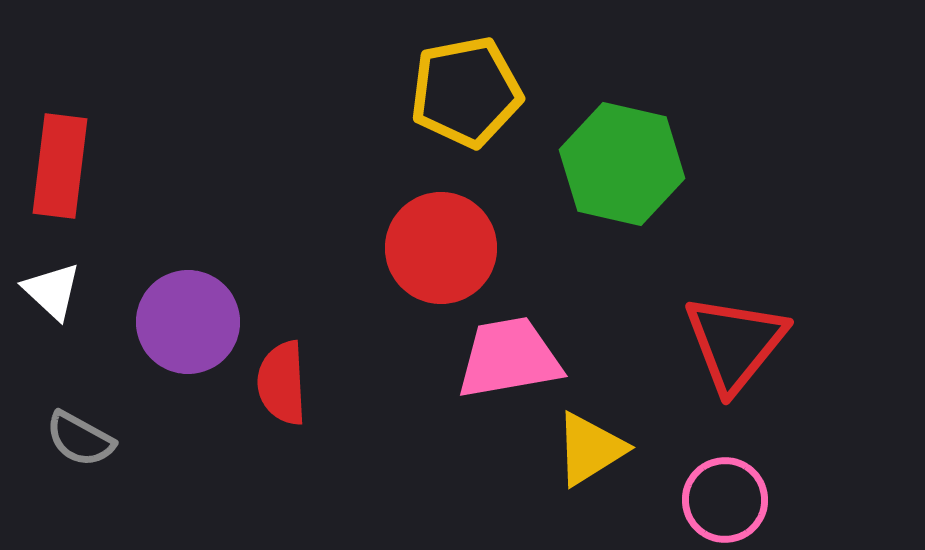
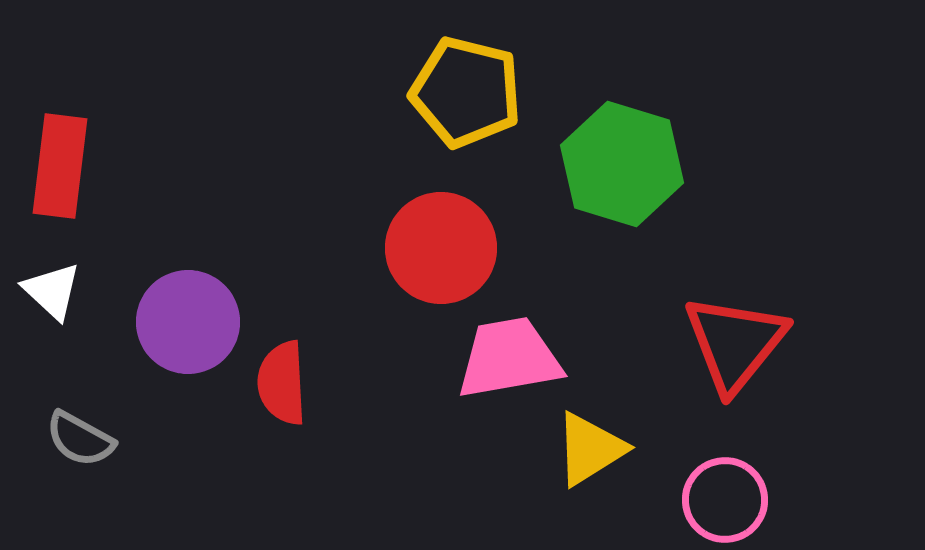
yellow pentagon: rotated 25 degrees clockwise
green hexagon: rotated 4 degrees clockwise
